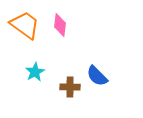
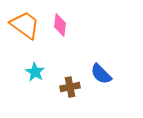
cyan star: rotated 12 degrees counterclockwise
blue semicircle: moved 4 px right, 2 px up
brown cross: rotated 12 degrees counterclockwise
